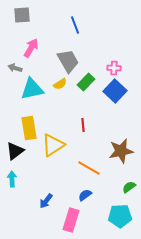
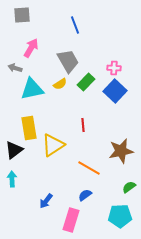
black triangle: moved 1 px left, 1 px up
